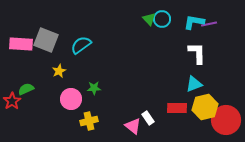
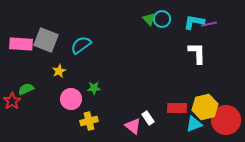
cyan triangle: moved 40 px down
